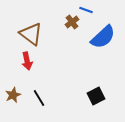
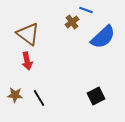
brown triangle: moved 3 px left
brown star: moved 2 px right; rotated 28 degrees clockwise
